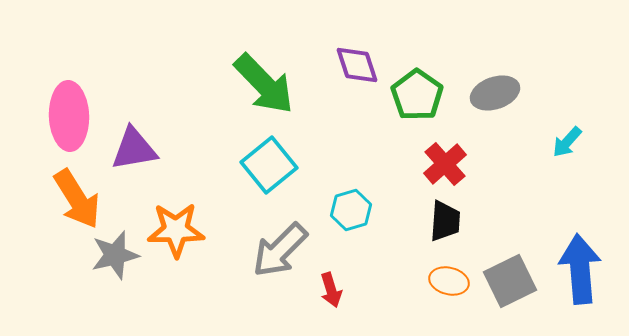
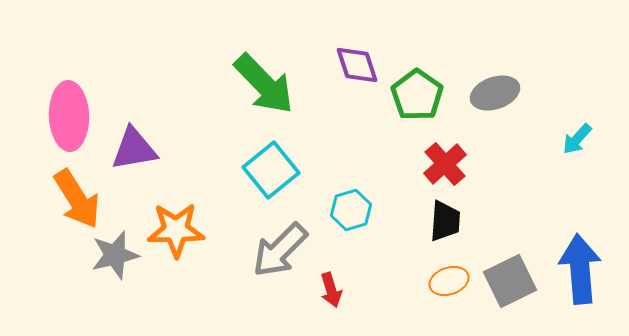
cyan arrow: moved 10 px right, 3 px up
cyan square: moved 2 px right, 5 px down
orange ellipse: rotated 33 degrees counterclockwise
